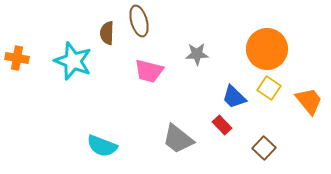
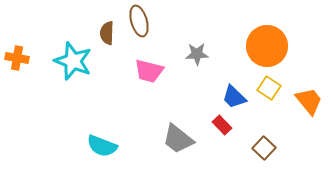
orange circle: moved 3 px up
